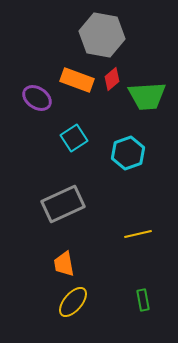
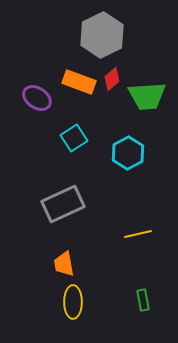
gray hexagon: rotated 24 degrees clockwise
orange rectangle: moved 2 px right, 2 px down
cyan hexagon: rotated 8 degrees counterclockwise
yellow ellipse: rotated 40 degrees counterclockwise
